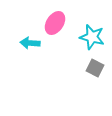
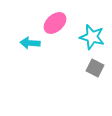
pink ellipse: rotated 15 degrees clockwise
